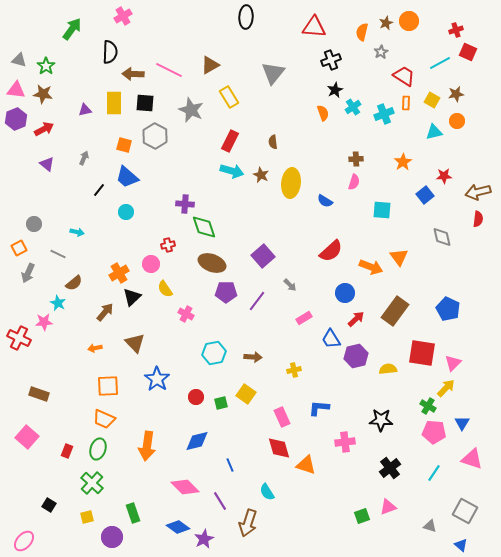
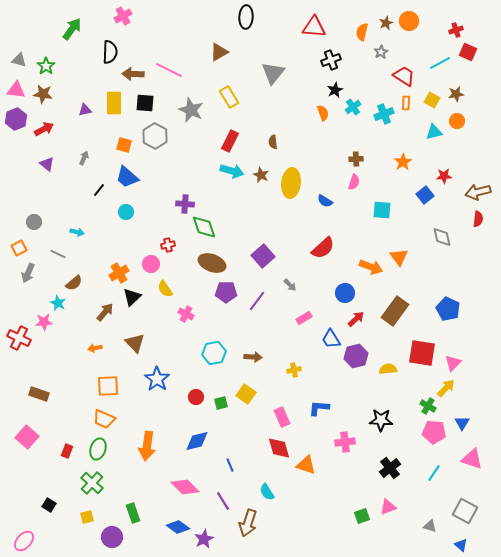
brown triangle at (210, 65): moved 9 px right, 13 px up
gray circle at (34, 224): moved 2 px up
red semicircle at (331, 251): moved 8 px left, 3 px up
purple line at (220, 501): moved 3 px right
